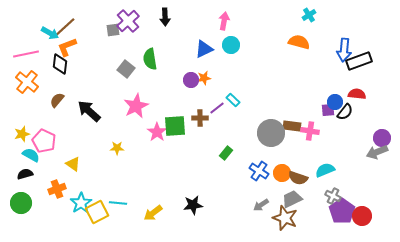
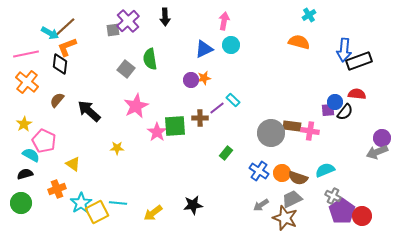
yellow star at (22, 134): moved 2 px right, 10 px up; rotated 14 degrees counterclockwise
